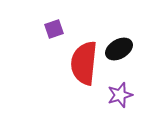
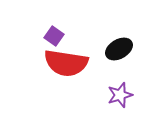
purple square: moved 7 px down; rotated 36 degrees counterclockwise
red semicircle: moved 18 px left; rotated 87 degrees counterclockwise
